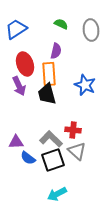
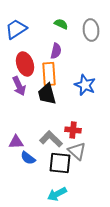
black square: moved 7 px right, 3 px down; rotated 25 degrees clockwise
